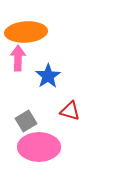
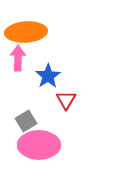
red triangle: moved 4 px left, 11 px up; rotated 45 degrees clockwise
pink ellipse: moved 2 px up
